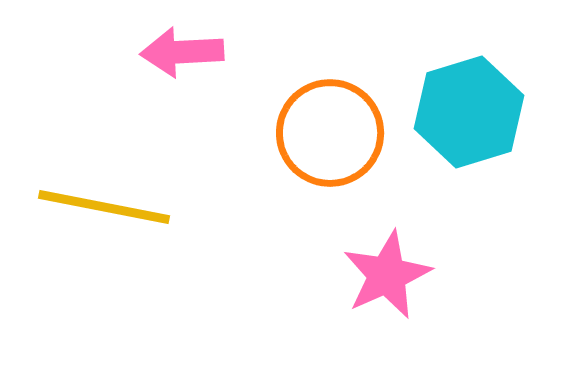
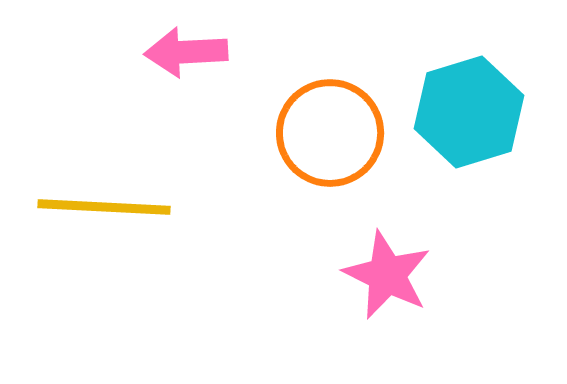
pink arrow: moved 4 px right
yellow line: rotated 8 degrees counterclockwise
pink star: rotated 22 degrees counterclockwise
